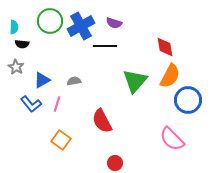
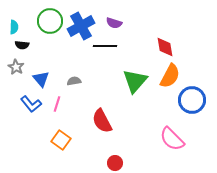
black semicircle: moved 1 px down
blue triangle: moved 1 px left, 1 px up; rotated 42 degrees counterclockwise
blue circle: moved 4 px right
